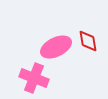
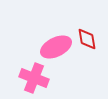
red diamond: moved 1 px left, 2 px up
